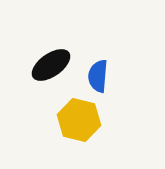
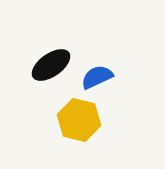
blue semicircle: moved 1 px left, 1 px down; rotated 60 degrees clockwise
